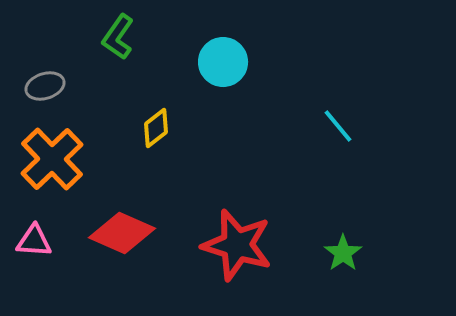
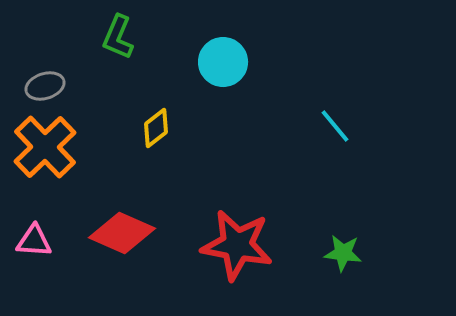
green L-shape: rotated 12 degrees counterclockwise
cyan line: moved 3 px left
orange cross: moved 7 px left, 12 px up
red star: rotated 6 degrees counterclockwise
green star: rotated 30 degrees counterclockwise
